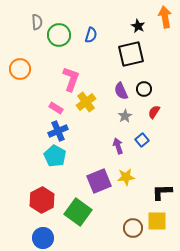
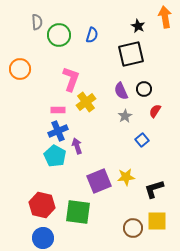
blue semicircle: moved 1 px right
pink rectangle: moved 2 px right, 2 px down; rotated 32 degrees counterclockwise
red semicircle: moved 1 px right, 1 px up
purple arrow: moved 41 px left
black L-shape: moved 8 px left, 3 px up; rotated 15 degrees counterclockwise
red hexagon: moved 5 px down; rotated 20 degrees counterclockwise
green square: rotated 28 degrees counterclockwise
